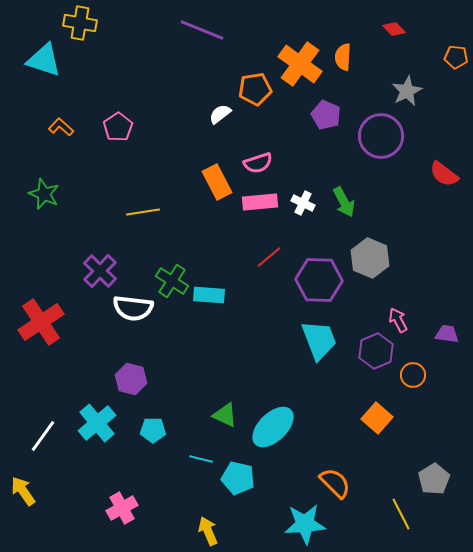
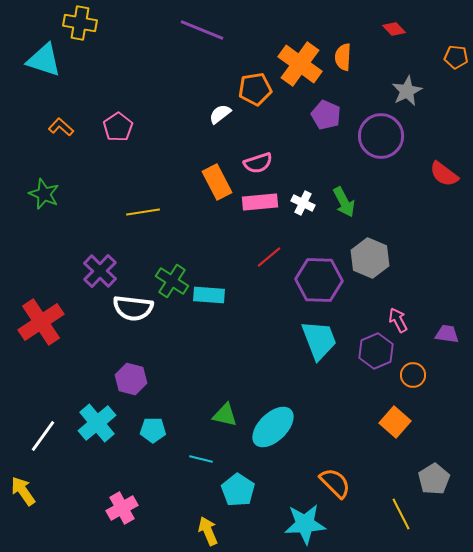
green triangle at (225, 415): rotated 12 degrees counterclockwise
orange square at (377, 418): moved 18 px right, 4 px down
cyan pentagon at (238, 478): moved 12 px down; rotated 20 degrees clockwise
